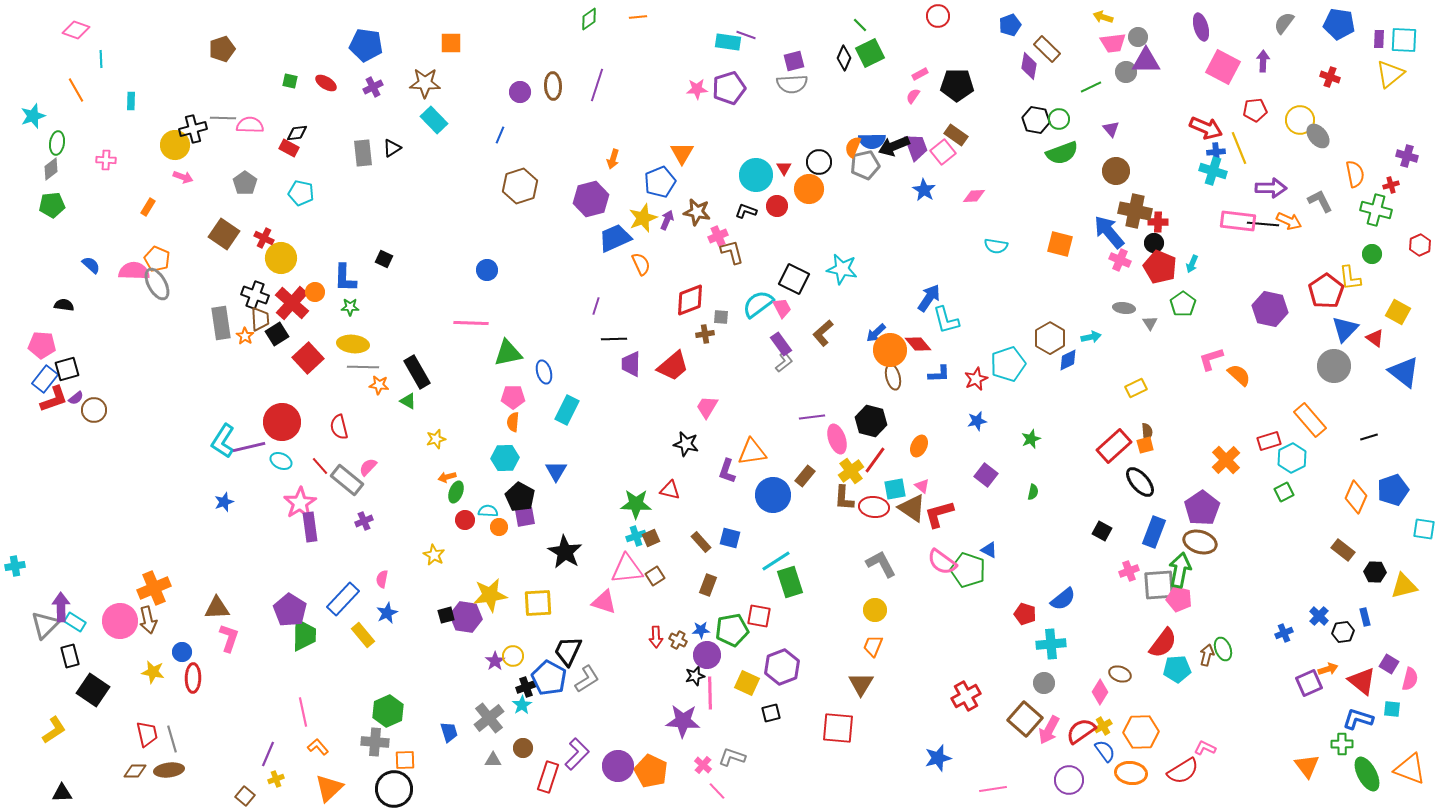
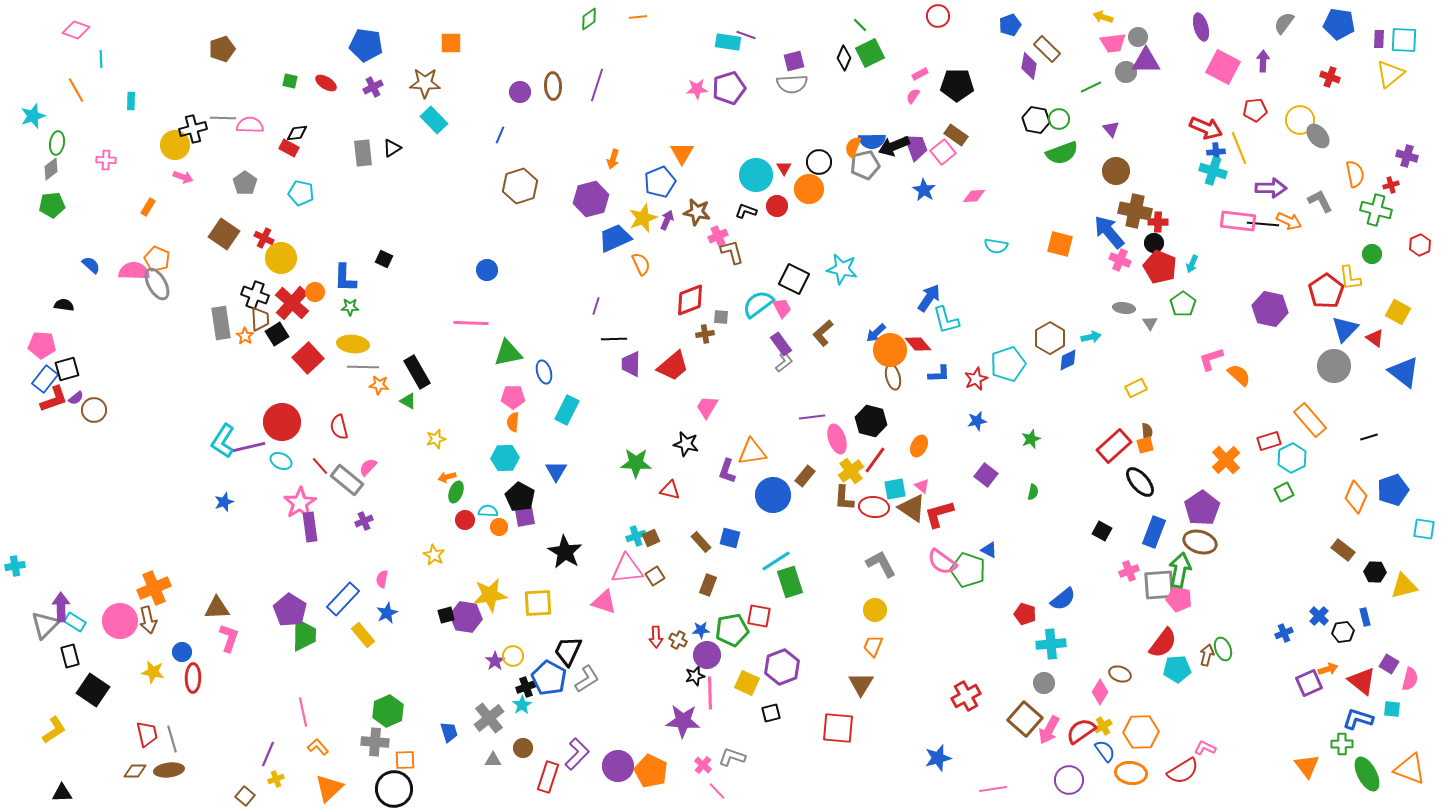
green star at (636, 504): moved 41 px up
